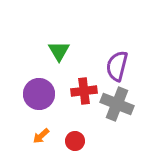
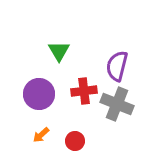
orange arrow: moved 1 px up
